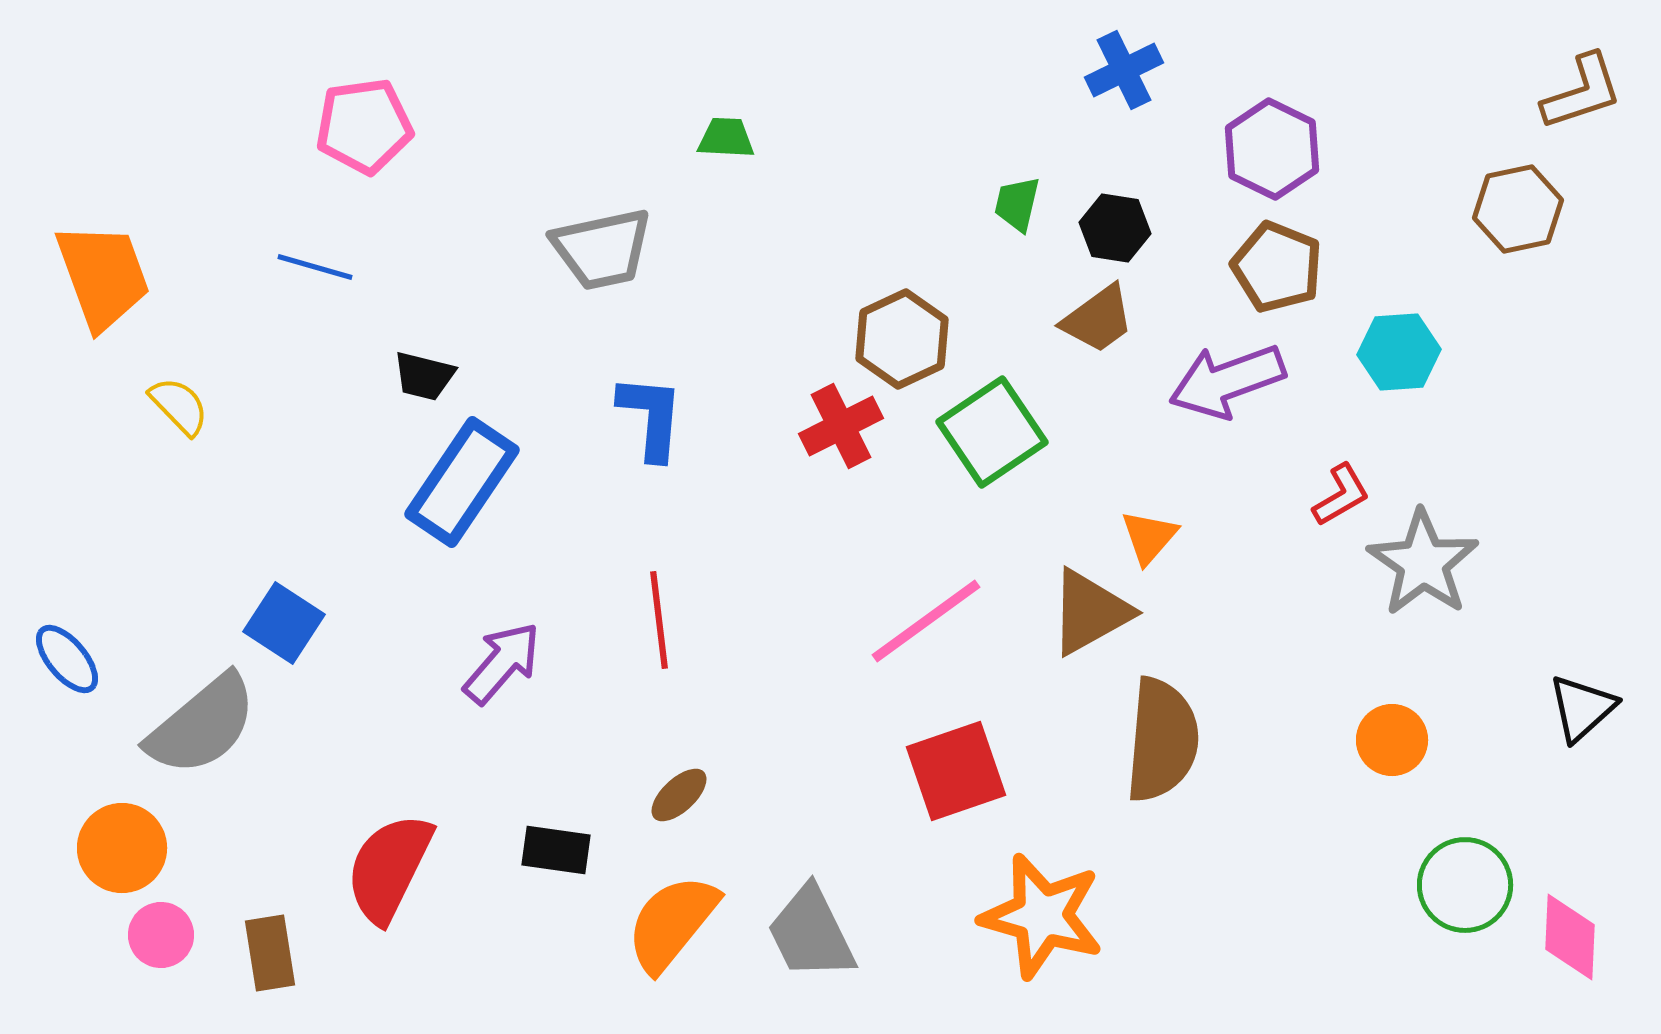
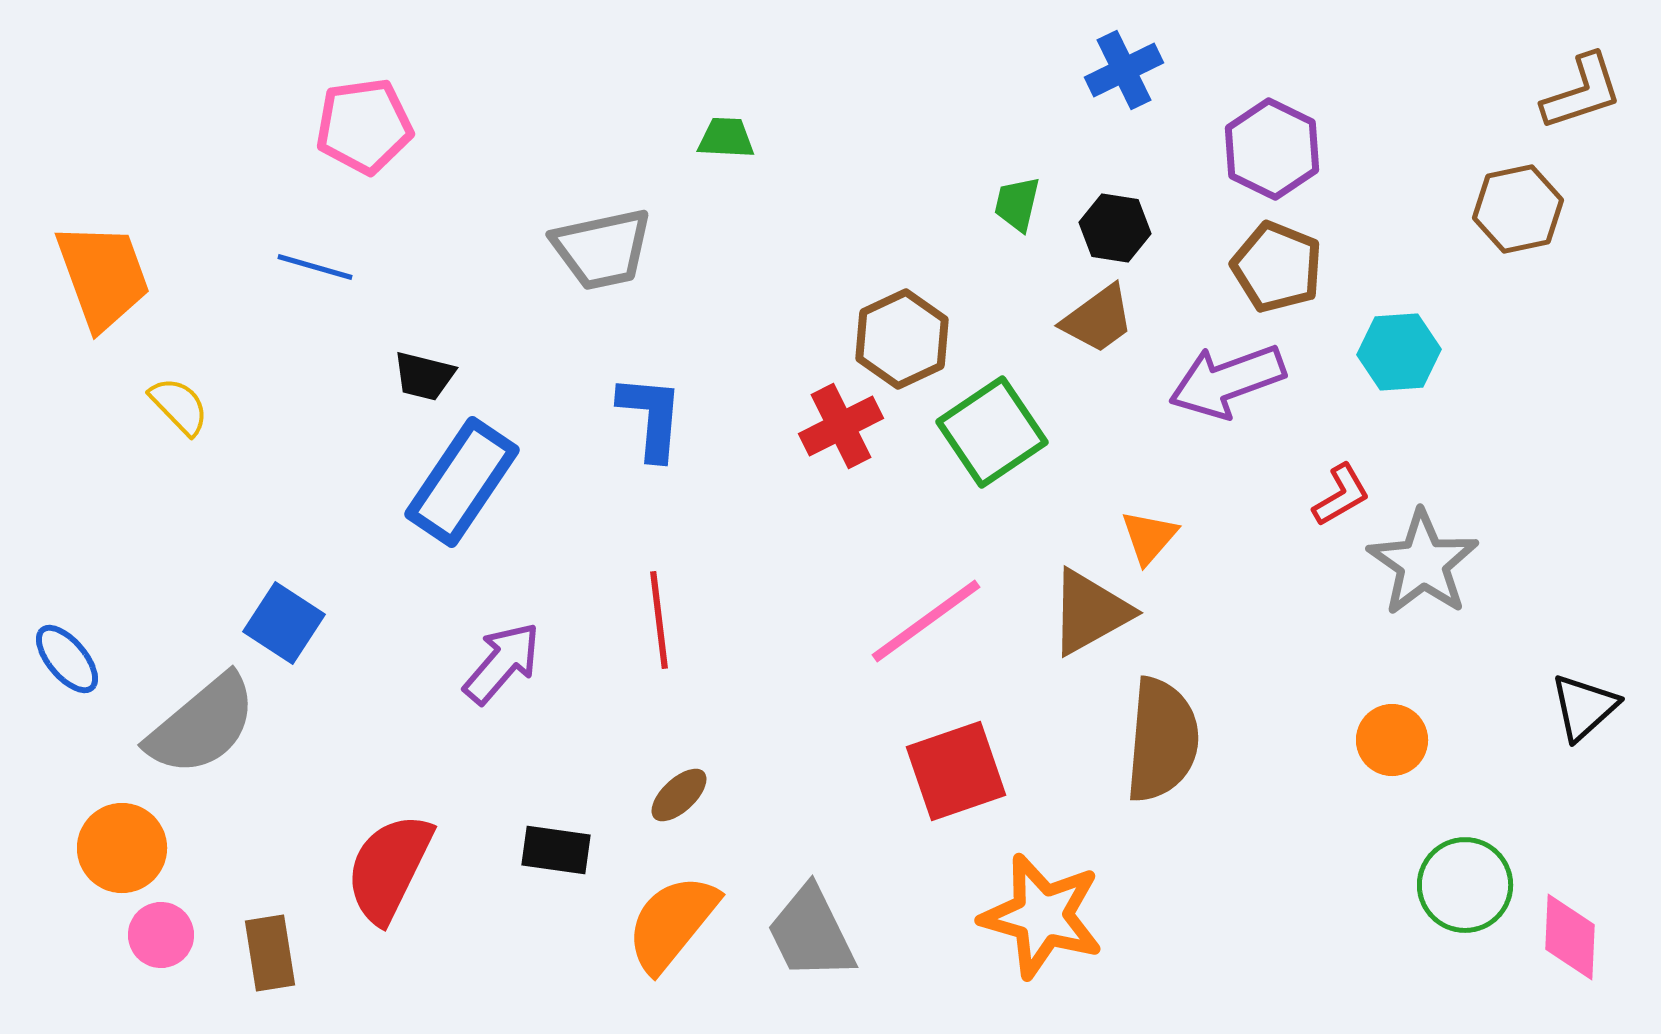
black triangle at (1582, 708): moved 2 px right, 1 px up
